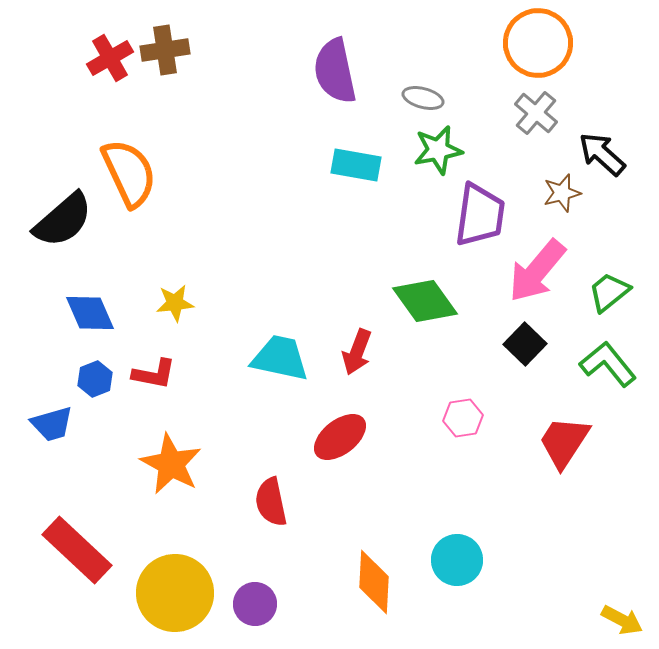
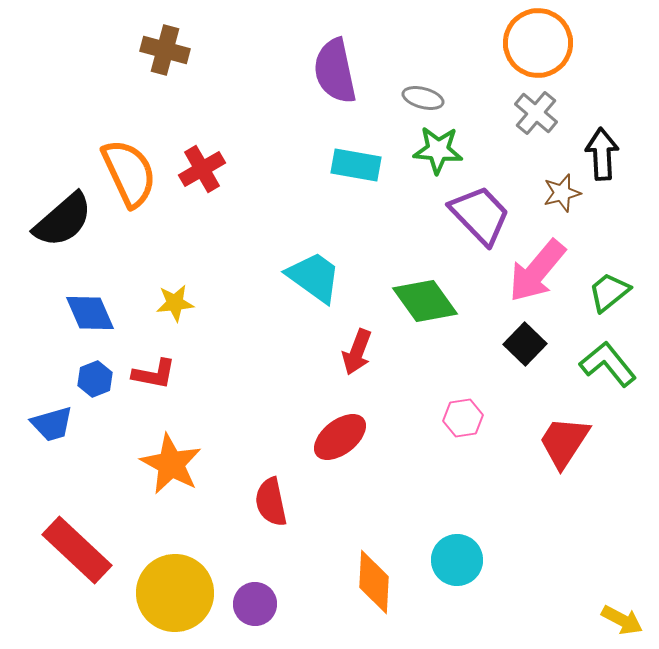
brown cross: rotated 24 degrees clockwise
red cross: moved 92 px right, 111 px down
green star: rotated 15 degrees clockwise
black arrow: rotated 45 degrees clockwise
purple trapezoid: rotated 52 degrees counterclockwise
cyan trapezoid: moved 34 px right, 81 px up; rotated 24 degrees clockwise
